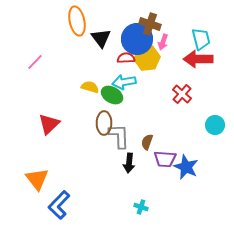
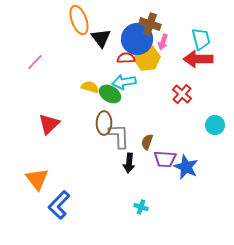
orange ellipse: moved 2 px right, 1 px up; rotated 8 degrees counterclockwise
green ellipse: moved 2 px left, 1 px up
